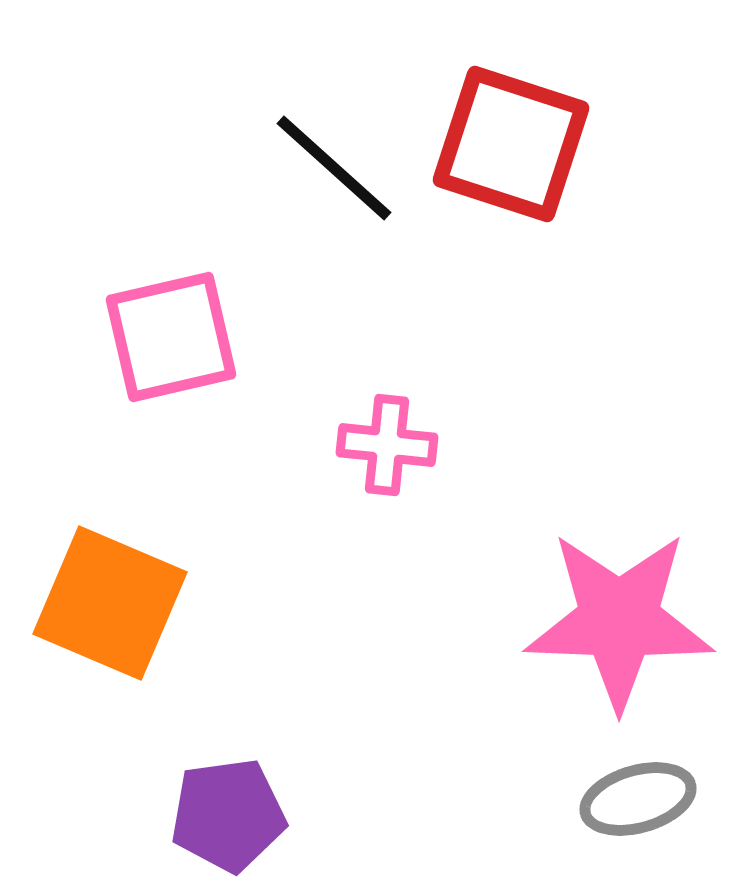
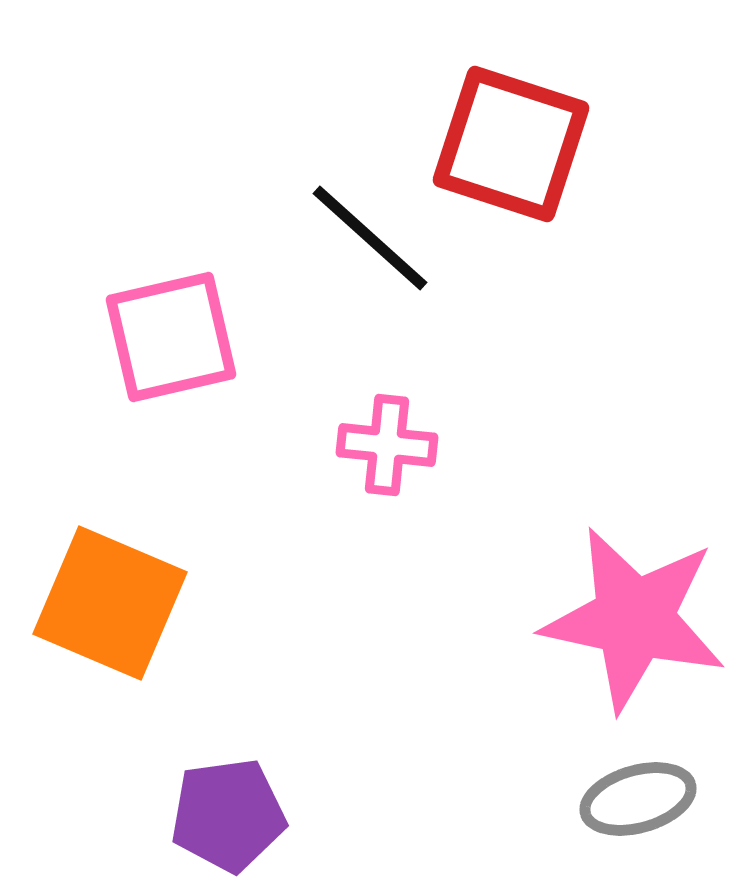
black line: moved 36 px right, 70 px down
pink star: moved 15 px right, 1 px up; rotated 10 degrees clockwise
